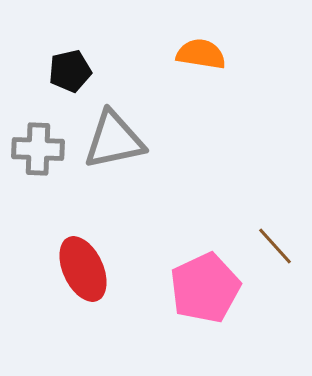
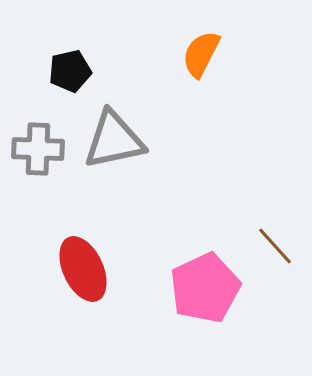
orange semicircle: rotated 72 degrees counterclockwise
